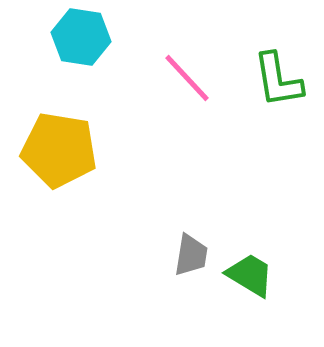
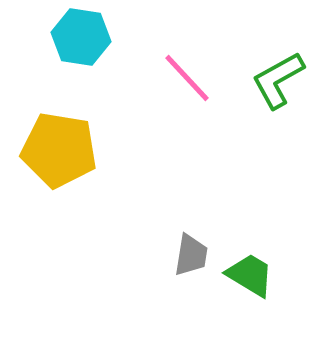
green L-shape: rotated 70 degrees clockwise
